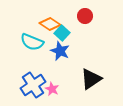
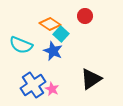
cyan square: moved 1 px left, 1 px down
cyan semicircle: moved 11 px left, 3 px down
blue star: moved 7 px left
